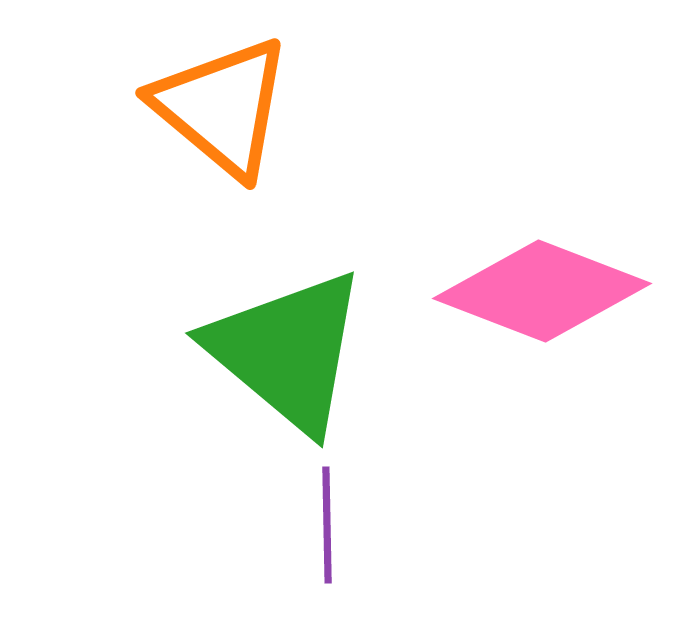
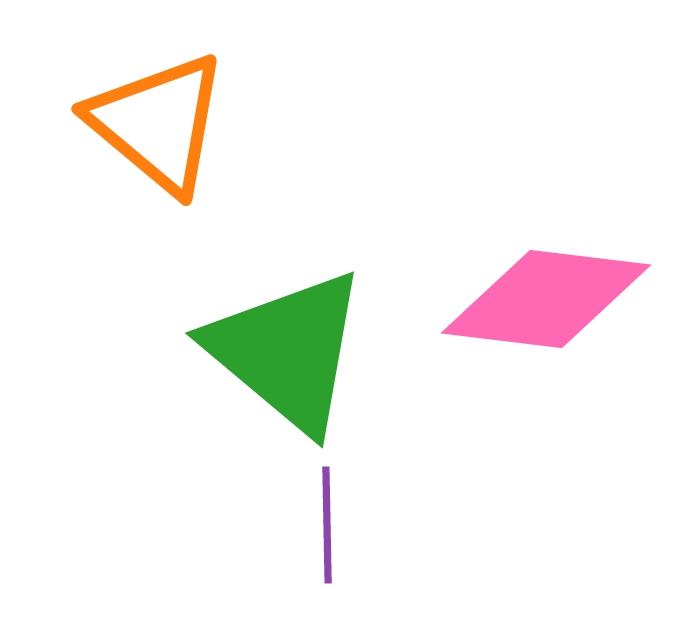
orange triangle: moved 64 px left, 16 px down
pink diamond: moved 4 px right, 8 px down; rotated 14 degrees counterclockwise
